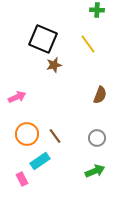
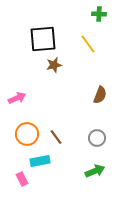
green cross: moved 2 px right, 4 px down
black square: rotated 28 degrees counterclockwise
pink arrow: moved 1 px down
brown line: moved 1 px right, 1 px down
cyan rectangle: rotated 24 degrees clockwise
